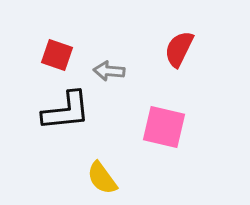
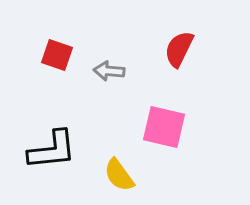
black L-shape: moved 14 px left, 39 px down
yellow semicircle: moved 17 px right, 3 px up
